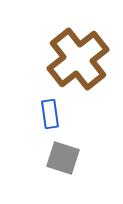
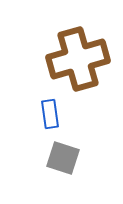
brown cross: rotated 22 degrees clockwise
